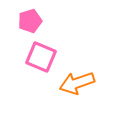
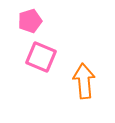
orange arrow: moved 7 px right, 2 px up; rotated 104 degrees clockwise
